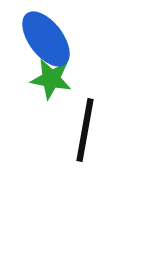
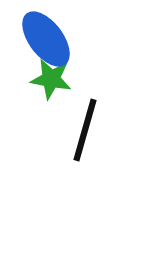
black line: rotated 6 degrees clockwise
